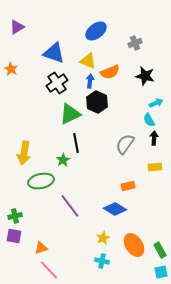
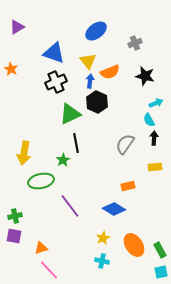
yellow triangle: rotated 30 degrees clockwise
black cross: moved 1 px left, 1 px up; rotated 10 degrees clockwise
blue diamond: moved 1 px left
